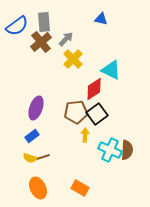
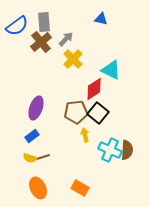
black square: moved 1 px right, 1 px up; rotated 15 degrees counterclockwise
yellow arrow: rotated 16 degrees counterclockwise
